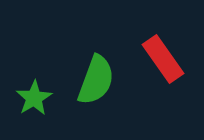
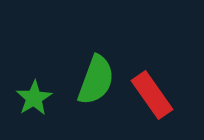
red rectangle: moved 11 px left, 36 px down
